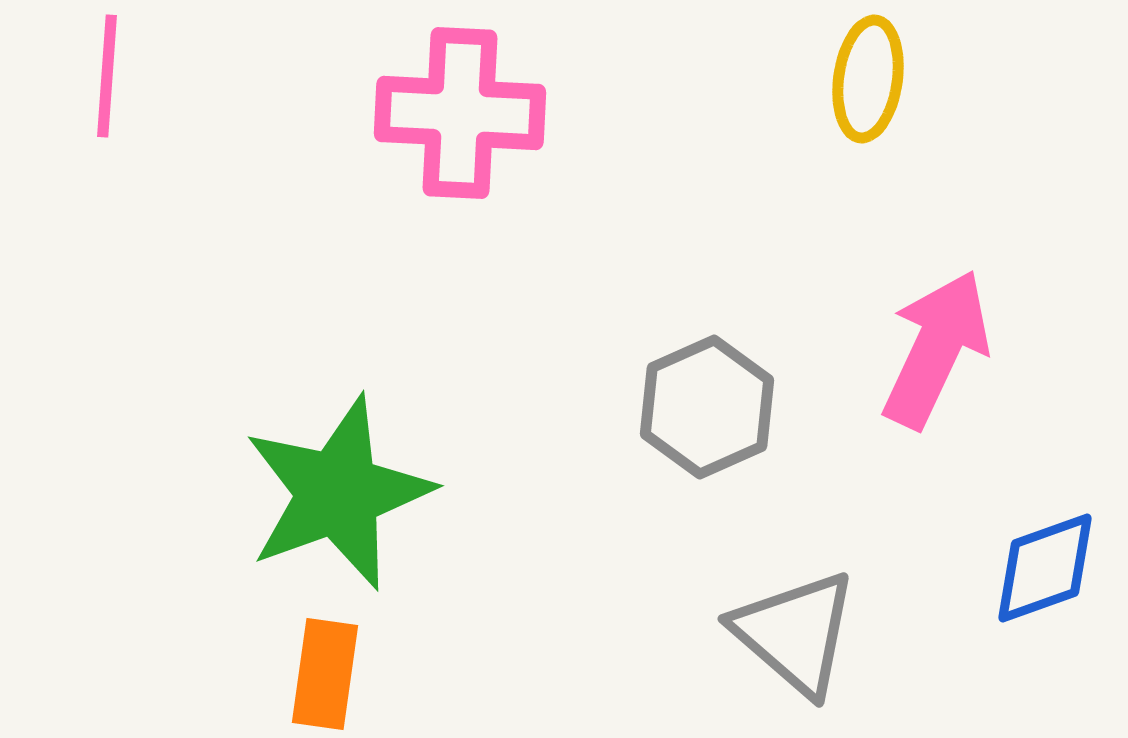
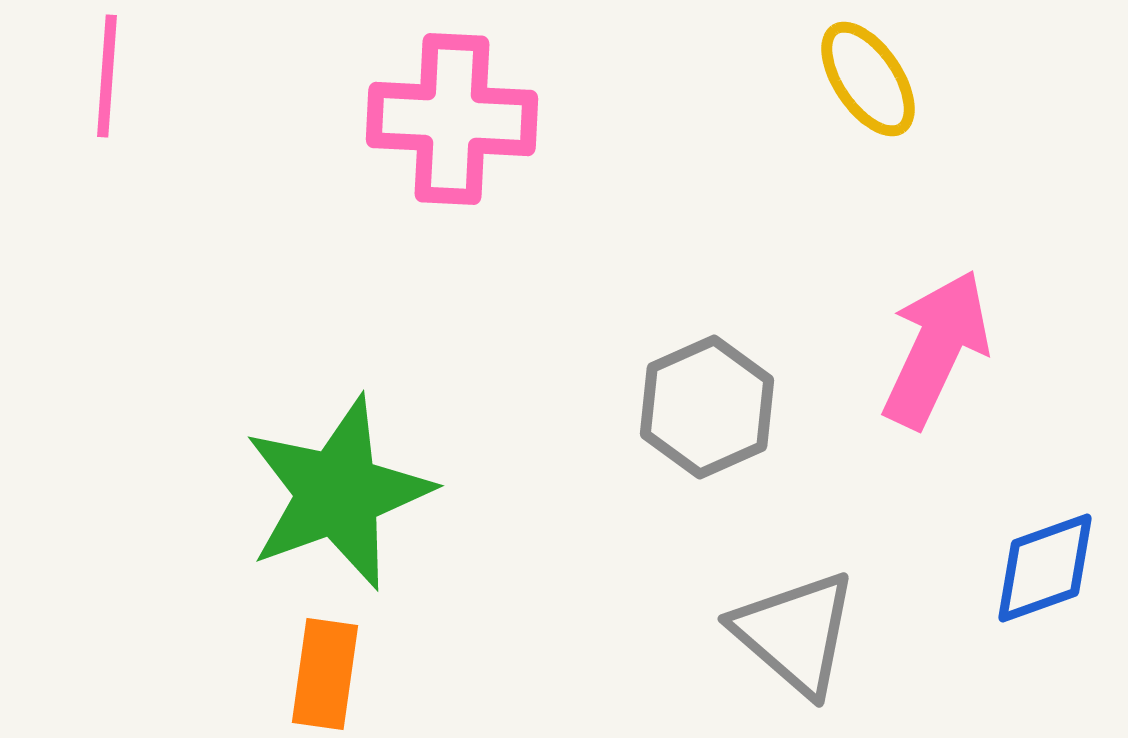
yellow ellipse: rotated 42 degrees counterclockwise
pink cross: moved 8 px left, 6 px down
